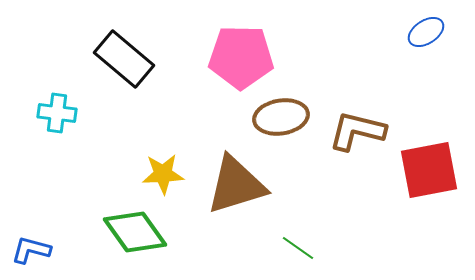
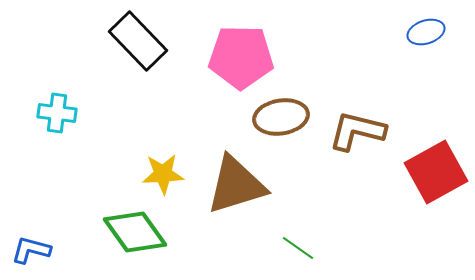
blue ellipse: rotated 15 degrees clockwise
black rectangle: moved 14 px right, 18 px up; rotated 6 degrees clockwise
red square: moved 7 px right, 2 px down; rotated 18 degrees counterclockwise
